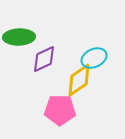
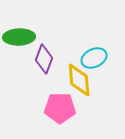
purple diamond: rotated 44 degrees counterclockwise
yellow diamond: rotated 60 degrees counterclockwise
pink pentagon: moved 2 px up
